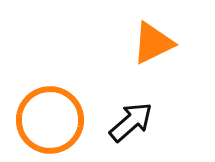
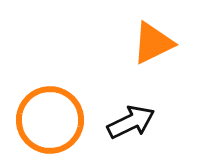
black arrow: rotated 15 degrees clockwise
